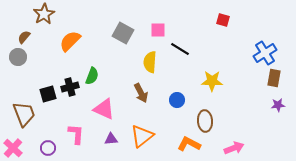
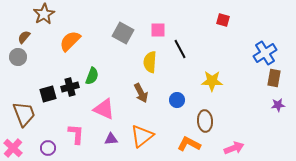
black line: rotated 30 degrees clockwise
